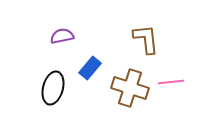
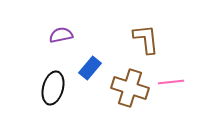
purple semicircle: moved 1 px left, 1 px up
